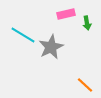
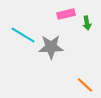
gray star: rotated 25 degrees clockwise
